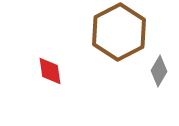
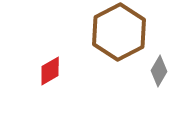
red diamond: rotated 68 degrees clockwise
